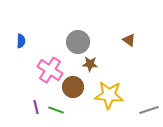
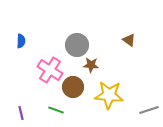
gray circle: moved 1 px left, 3 px down
brown star: moved 1 px right, 1 px down
purple line: moved 15 px left, 6 px down
